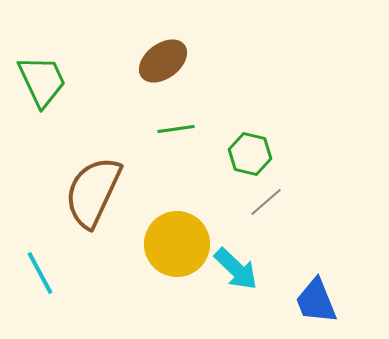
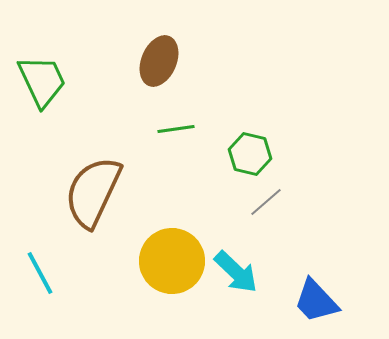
brown ellipse: moved 4 px left; rotated 30 degrees counterclockwise
yellow circle: moved 5 px left, 17 px down
cyan arrow: moved 3 px down
blue trapezoid: rotated 21 degrees counterclockwise
